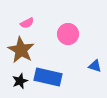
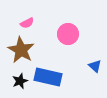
blue triangle: rotated 24 degrees clockwise
